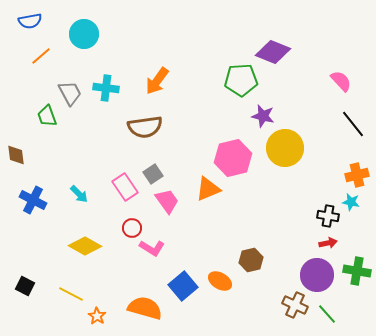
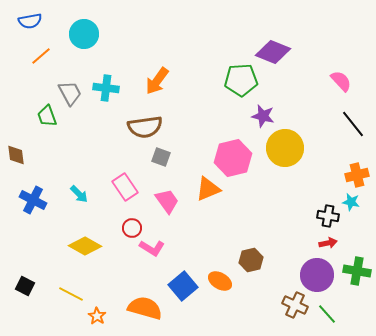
gray square: moved 8 px right, 17 px up; rotated 36 degrees counterclockwise
